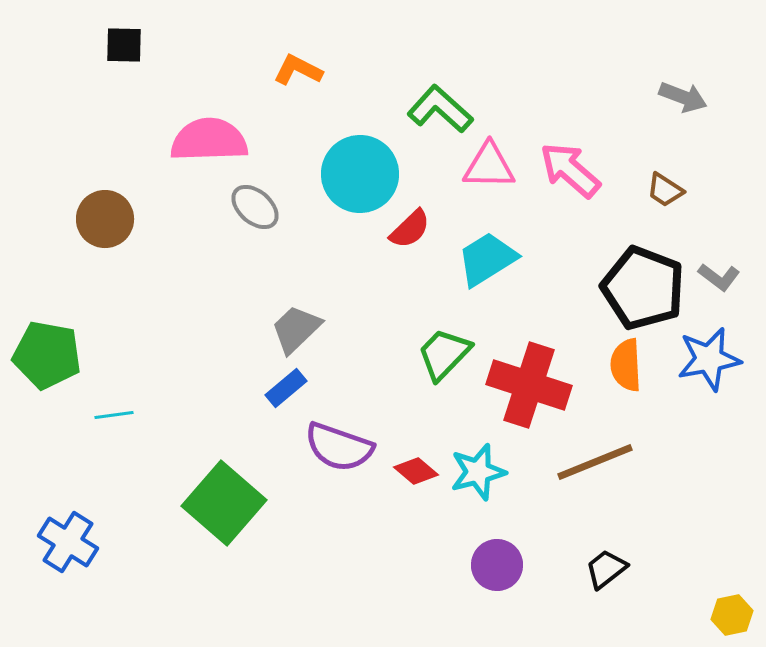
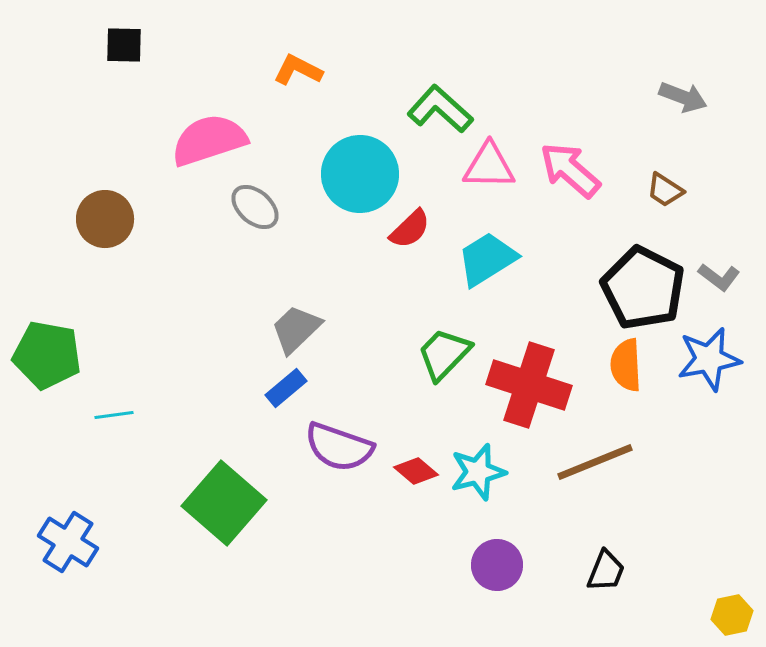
pink semicircle: rotated 16 degrees counterclockwise
black pentagon: rotated 6 degrees clockwise
black trapezoid: moved 2 px down; rotated 150 degrees clockwise
